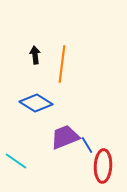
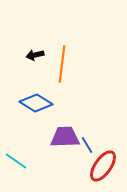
black arrow: rotated 96 degrees counterclockwise
purple trapezoid: rotated 20 degrees clockwise
red ellipse: rotated 32 degrees clockwise
